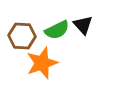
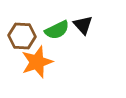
orange star: moved 5 px left, 1 px up
